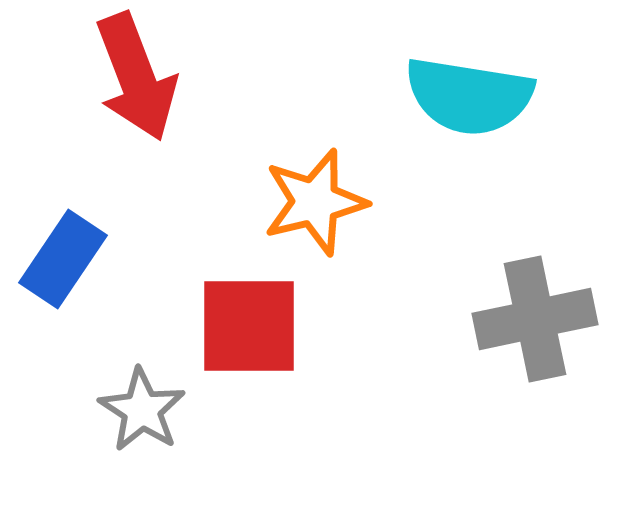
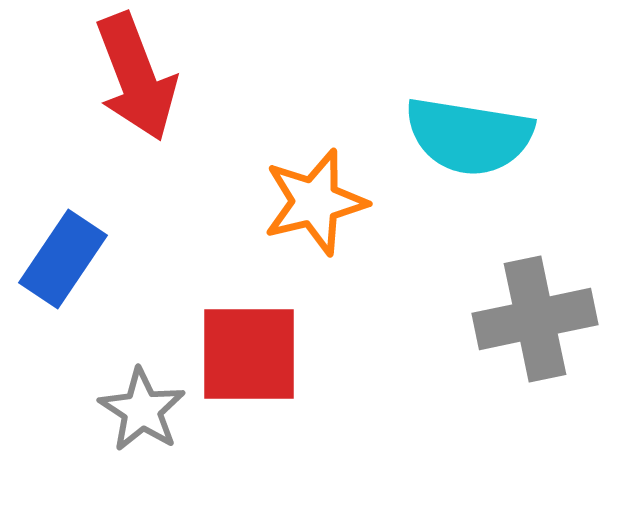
cyan semicircle: moved 40 px down
red square: moved 28 px down
